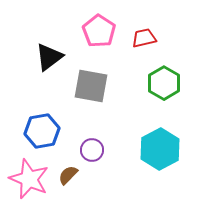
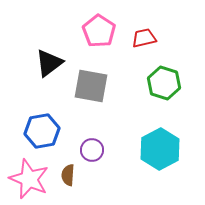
black triangle: moved 6 px down
green hexagon: rotated 12 degrees counterclockwise
brown semicircle: rotated 40 degrees counterclockwise
